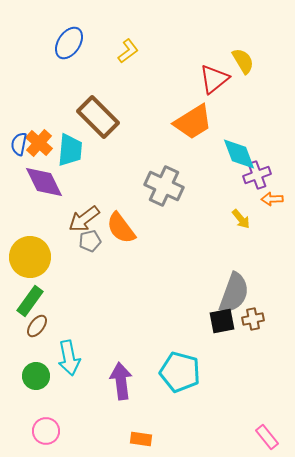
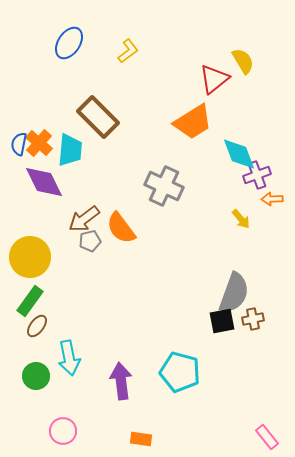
pink circle: moved 17 px right
